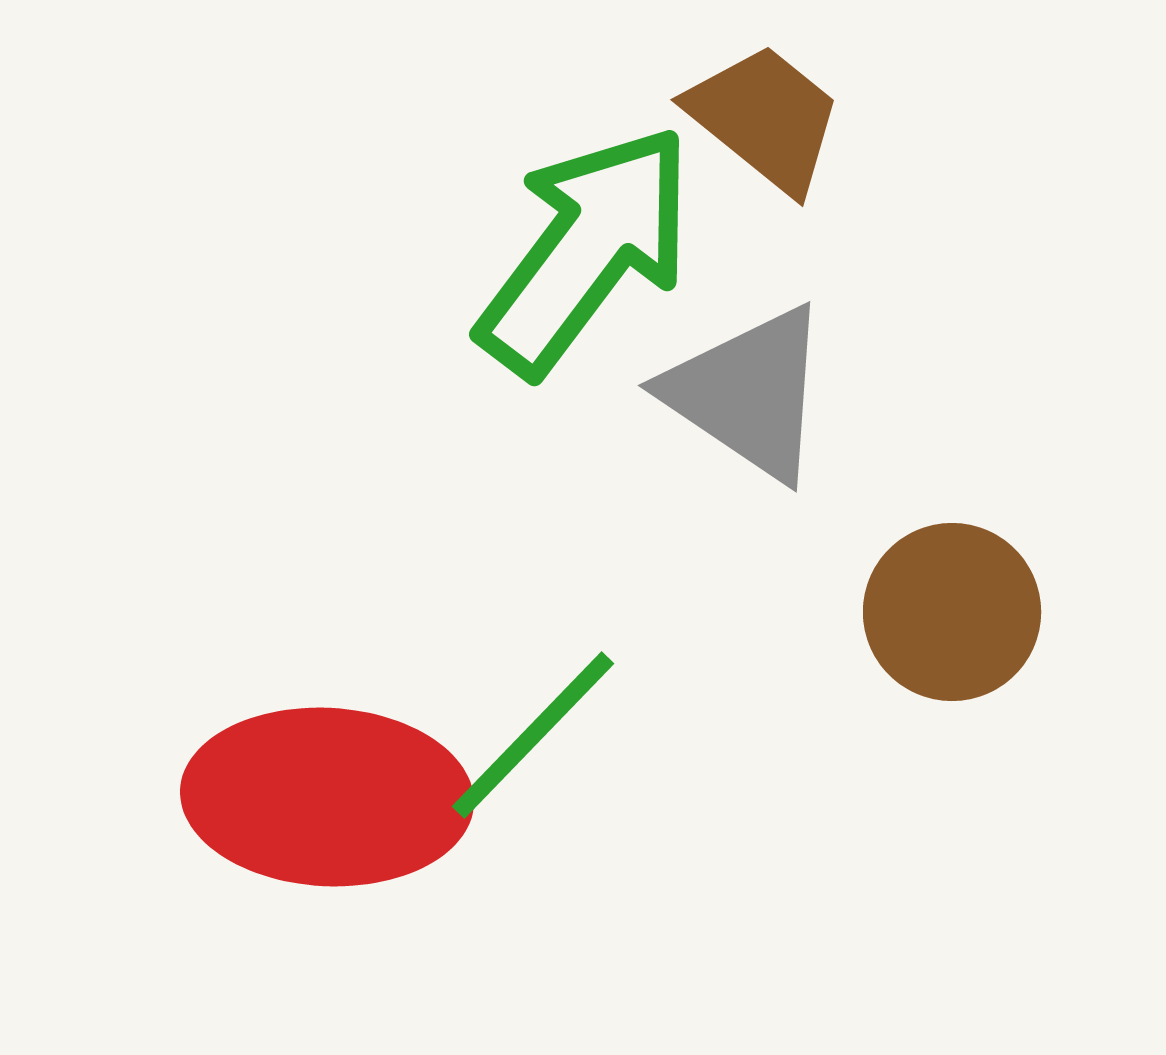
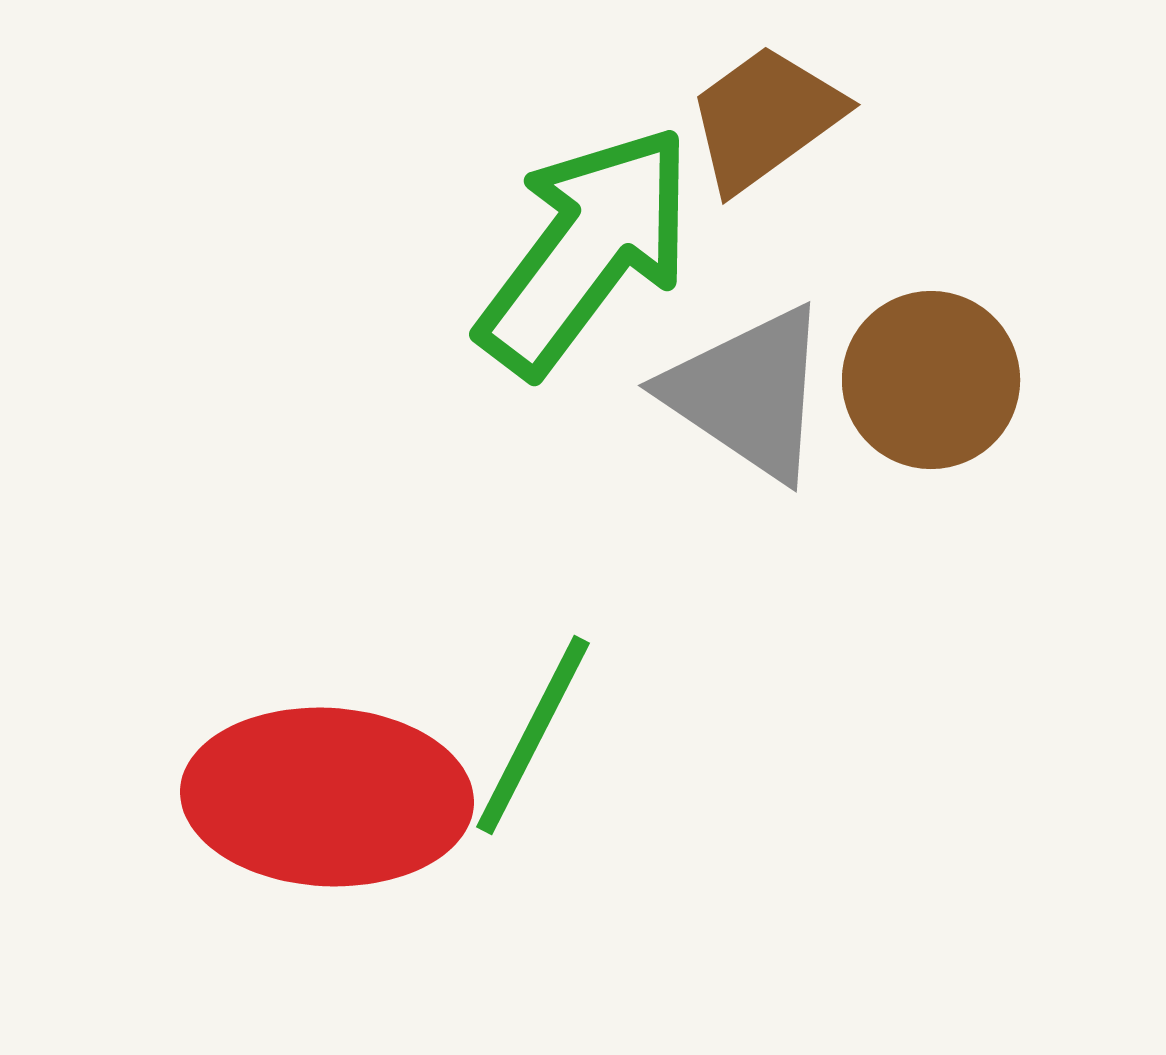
brown trapezoid: rotated 75 degrees counterclockwise
brown circle: moved 21 px left, 232 px up
green line: rotated 17 degrees counterclockwise
